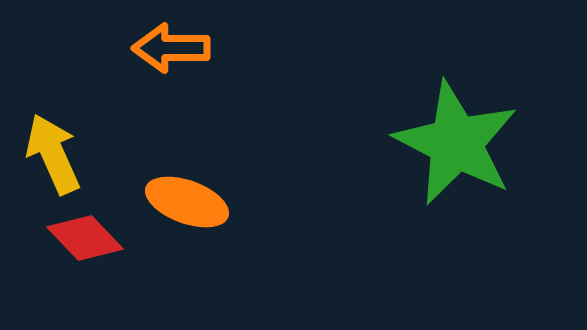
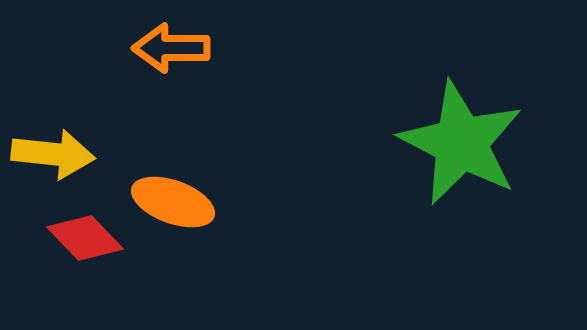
green star: moved 5 px right
yellow arrow: rotated 120 degrees clockwise
orange ellipse: moved 14 px left
